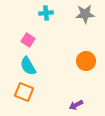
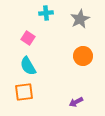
gray star: moved 5 px left, 5 px down; rotated 24 degrees counterclockwise
pink square: moved 2 px up
orange circle: moved 3 px left, 5 px up
orange square: rotated 30 degrees counterclockwise
purple arrow: moved 3 px up
